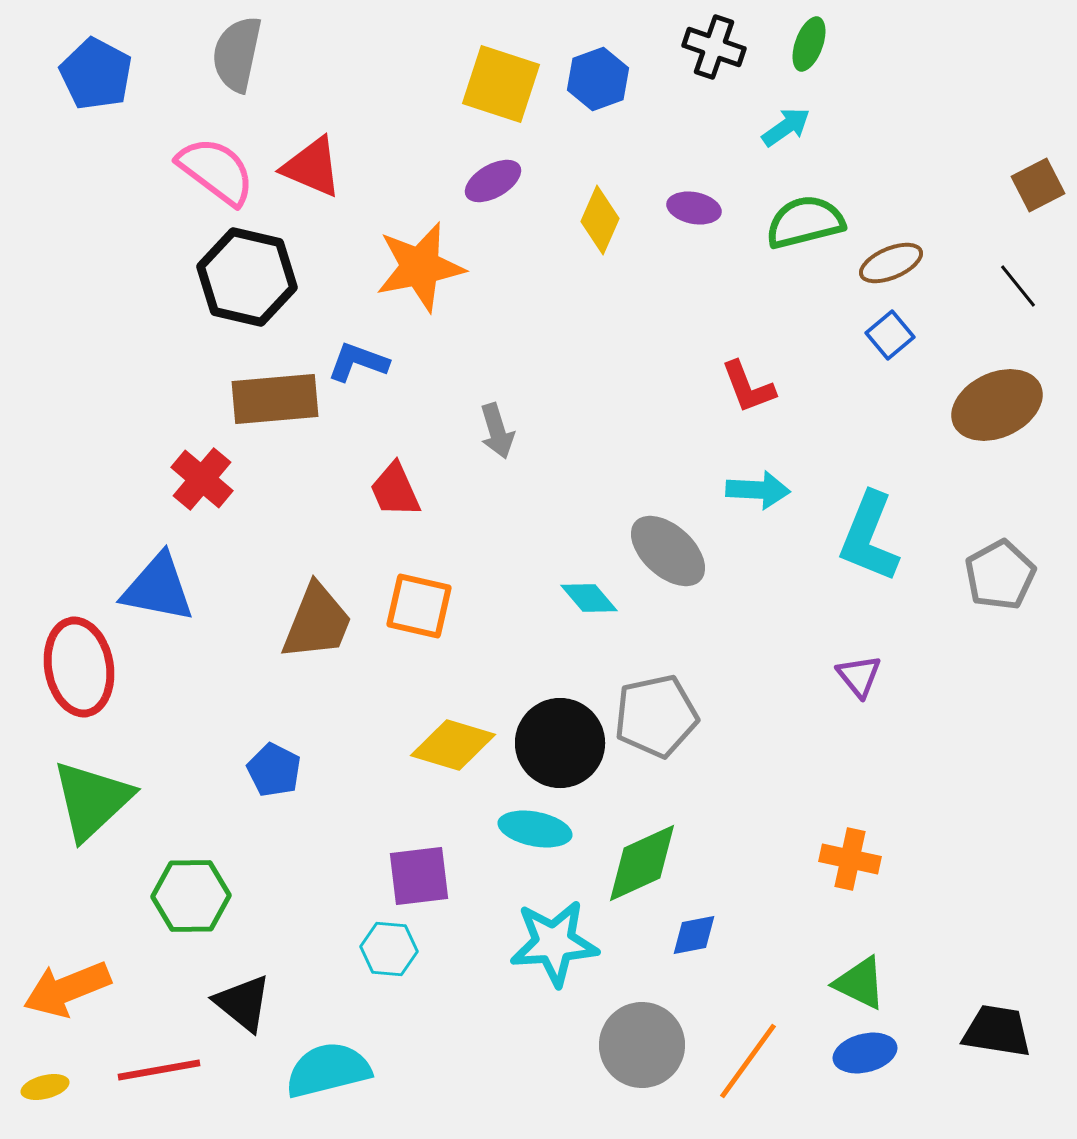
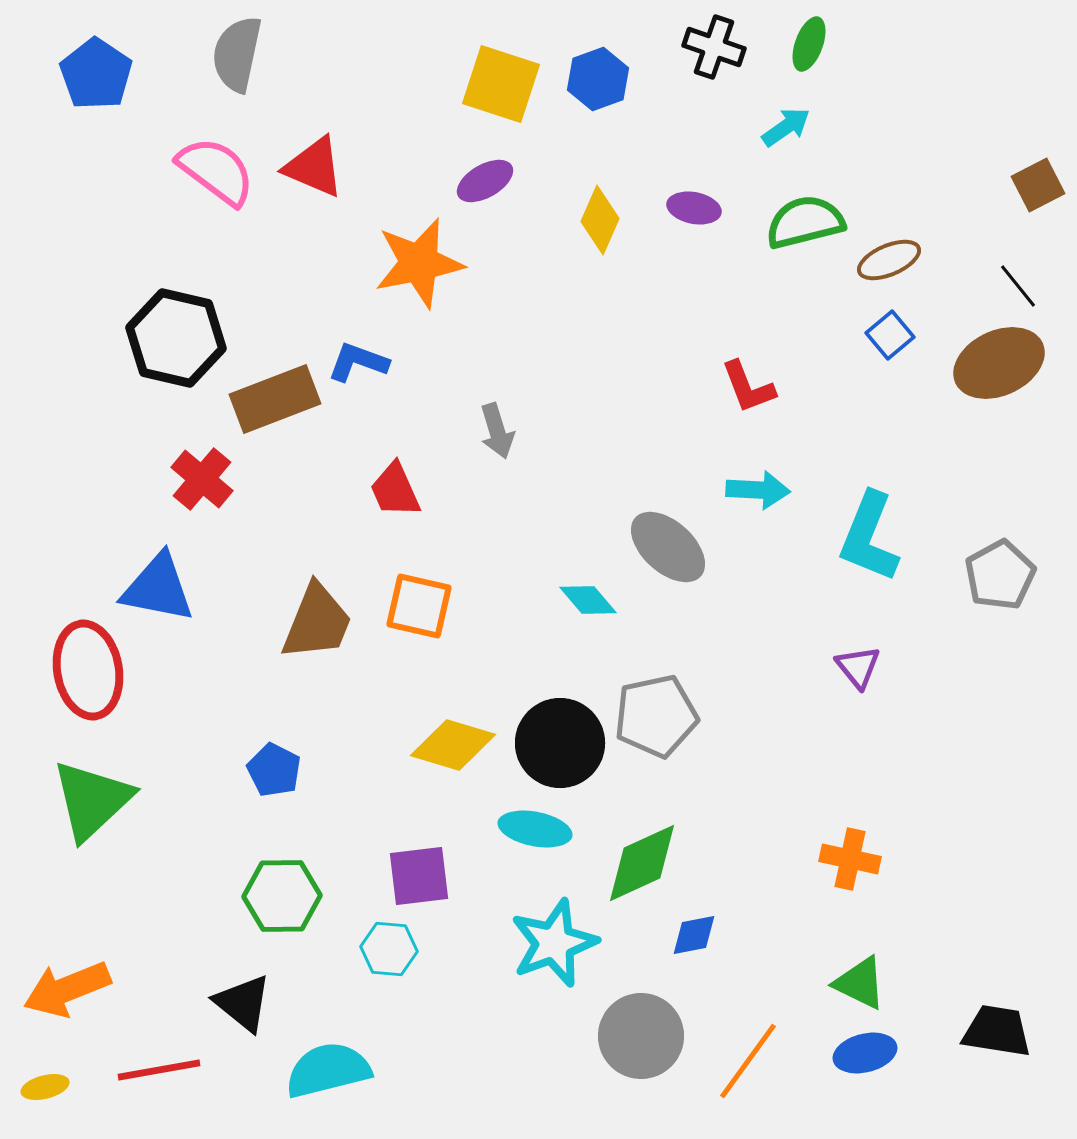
blue pentagon at (96, 74): rotated 6 degrees clockwise
red triangle at (312, 167): moved 2 px right
purple ellipse at (493, 181): moved 8 px left
brown ellipse at (891, 263): moved 2 px left, 3 px up
orange star at (420, 267): moved 1 px left, 4 px up
black hexagon at (247, 277): moved 71 px left, 61 px down
brown rectangle at (275, 399): rotated 16 degrees counterclockwise
brown ellipse at (997, 405): moved 2 px right, 42 px up
gray ellipse at (668, 551): moved 4 px up
cyan diamond at (589, 598): moved 1 px left, 2 px down
red ellipse at (79, 667): moved 9 px right, 3 px down
purple triangle at (859, 676): moved 1 px left, 9 px up
green hexagon at (191, 896): moved 91 px right
cyan star at (554, 943): rotated 16 degrees counterclockwise
gray circle at (642, 1045): moved 1 px left, 9 px up
